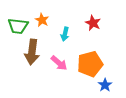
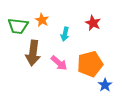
brown arrow: moved 1 px right, 1 px down
